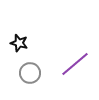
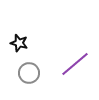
gray circle: moved 1 px left
